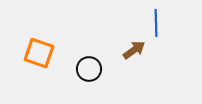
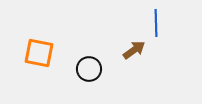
orange square: rotated 8 degrees counterclockwise
